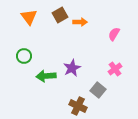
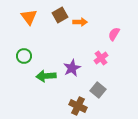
pink cross: moved 14 px left, 11 px up
